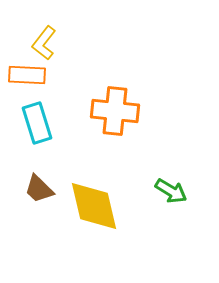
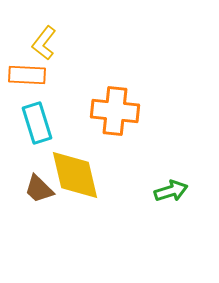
green arrow: rotated 48 degrees counterclockwise
yellow diamond: moved 19 px left, 31 px up
